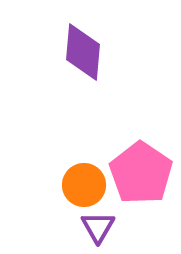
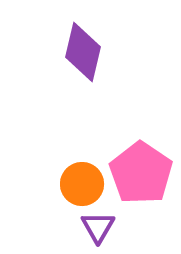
purple diamond: rotated 8 degrees clockwise
orange circle: moved 2 px left, 1 px up
